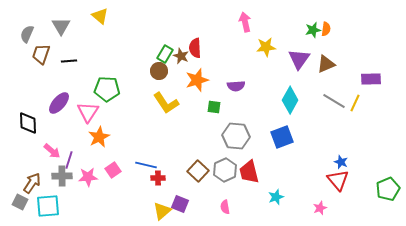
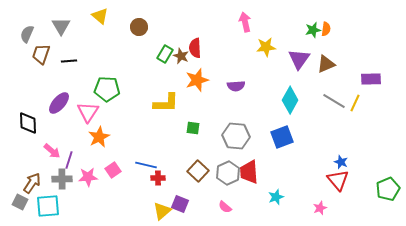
brown circle at (159, 71): moved 20 px left, 44 px up
yellow L-shape at (166, 103): rotated 56 degrees counterclockwise
green square at (214, 107): moved 21 px left, 21 px down
gray hexagon at (225, 170): moved 3 px right, 3 px down
red trapezoid at (249, 172): rotated 10 degrees clockwise
gray cross at (62, 176): moved 3 px down
pink semicircle at (225, 207): rotated 40 degrees counterclockwise
